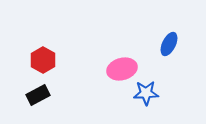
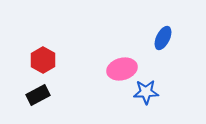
blue ellipse: moved 6 px left, 6 px up
blue star: moved 1 px up
